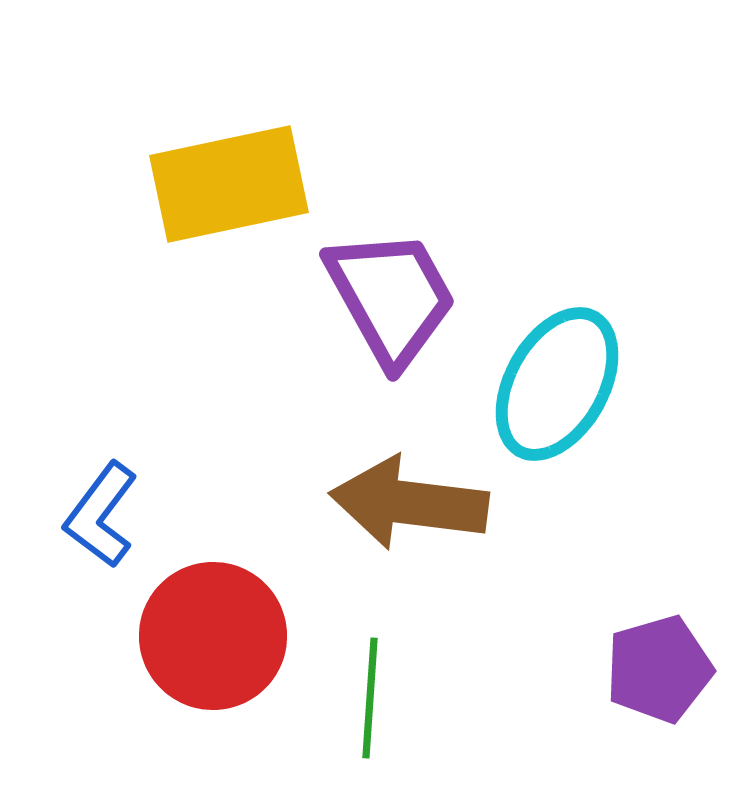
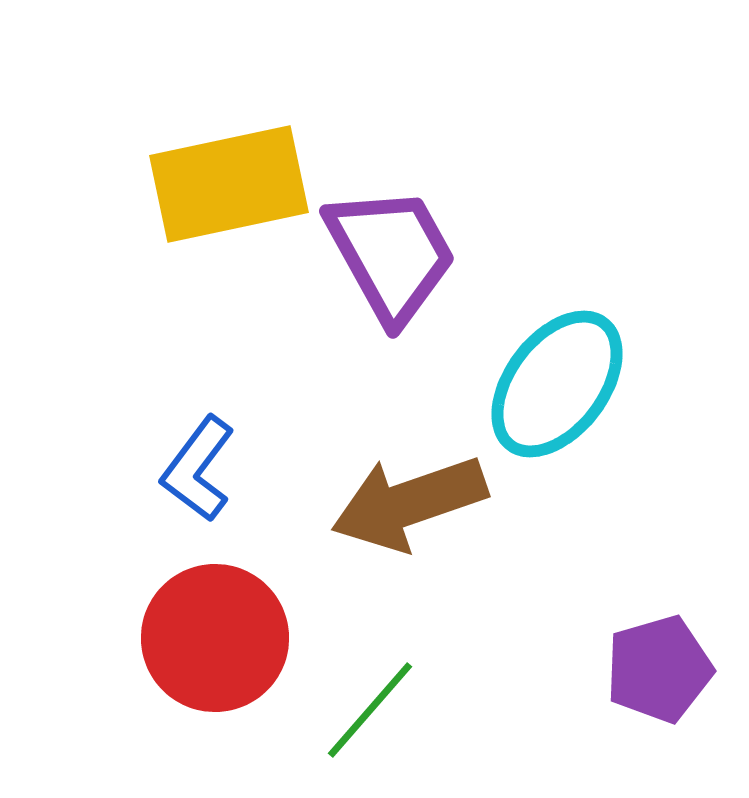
purple trapezoid: moved 43 px up
cyan ellipse: rotated 8 degrees clockwise
brown arrow: rotated 26 degrees counterclockwise
blue L-shape: moved 97 px right, 46 px up
red circle: moved 2 px right, 2 px down
green line: moved 12 px down; rotated 37 degrees clockwise
